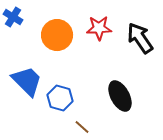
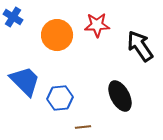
red star: moved 2 px left, 3 px up
black arrow: moved 8 px down
blue trapezoid: moved 2 px left
blue hexagon: rotated 20 degrees counterclockwise
brown line: moved 1 px right; rotated 49 degrees counterclockwise
